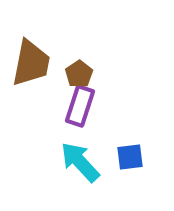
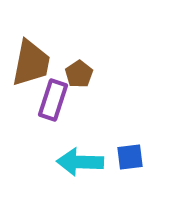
purple rectangle: moved 27 px left, 6 px up
cyan arrow: rotated 45 degrees counterclockwise
